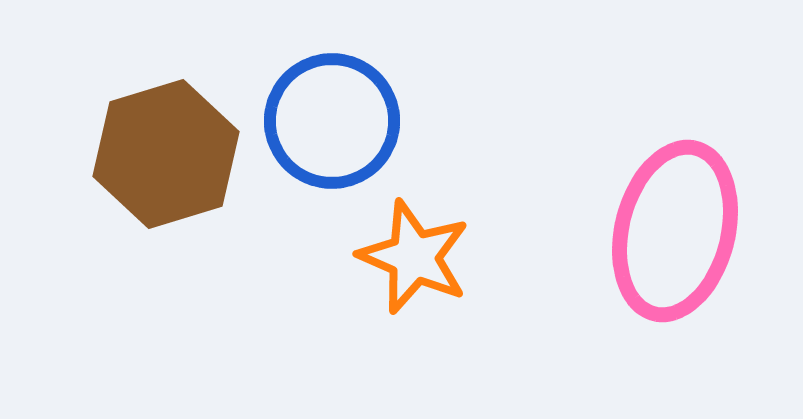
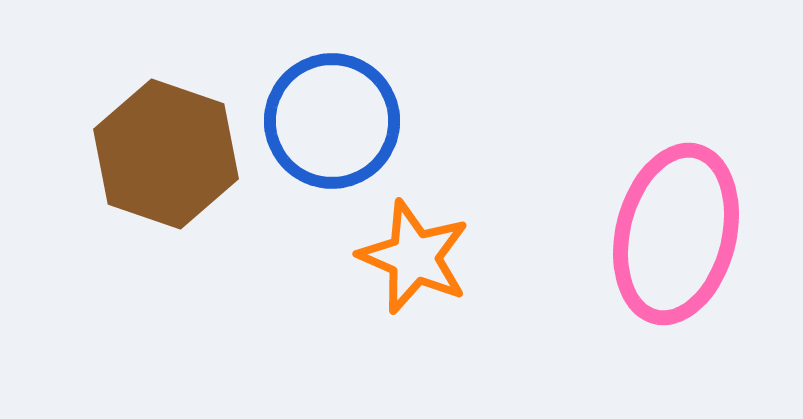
brown hexagon: rotated 24 degrees counterclockwise
pink ellipse: moved 1 px right, 3 px down
